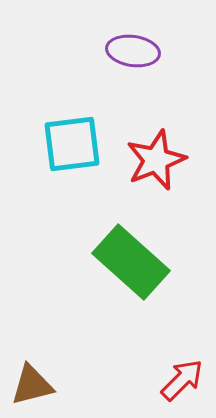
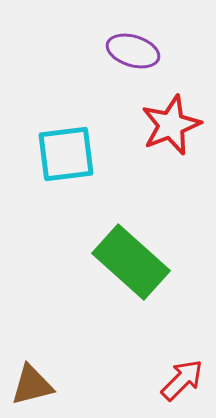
purple ellipse: rotated 9 degrees clockwise
cyan square: moved 6 px left, 10 px down
red star: moved 15 px right, 35 px up
